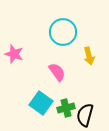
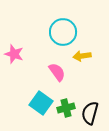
yellow arrow: moved 7 px left; rotated 96 degrees clockwise
black semicircle: moved 5 px right, 2 px up
